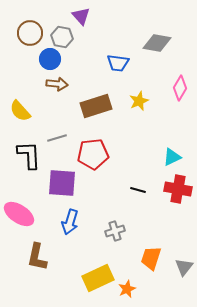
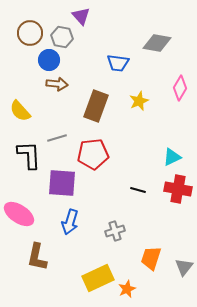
blue circle: moved 1 px left, 1 px down
brown rectangle: rotated 52 degrees counterclockwise
